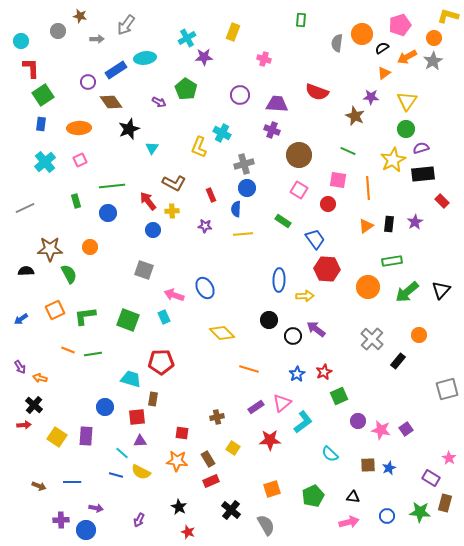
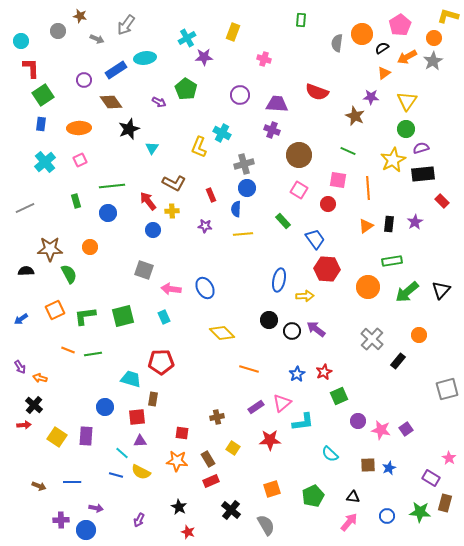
pink pentagon at (400, 25): rotated 15 degrees counterclockwise
gray arrow at (97, 39): rotated 24 degrees clockwise
purple circle at (88, 82): moved 4 px left, 2 px up
green rectangle at (283, 221): rotated 14 degrees clockwise
blue ellipse at (279, 280): rotated 10 degrees clockwise
pink arrow at (174, 295): moved 3 px left, 6 px up; rotated 12 degrees counterclockwise
green square at (128, 320): moved 5 px left, 4 px up; rotated 35 degrees counterclockwise
black circle at (293, 336): moved 1 px left, 5 px up
cyan L-shape at (303, 422): rotated 30 degrees clockwise
pink arrow at (349, 522): rotated 36 degrees counterclockwise
